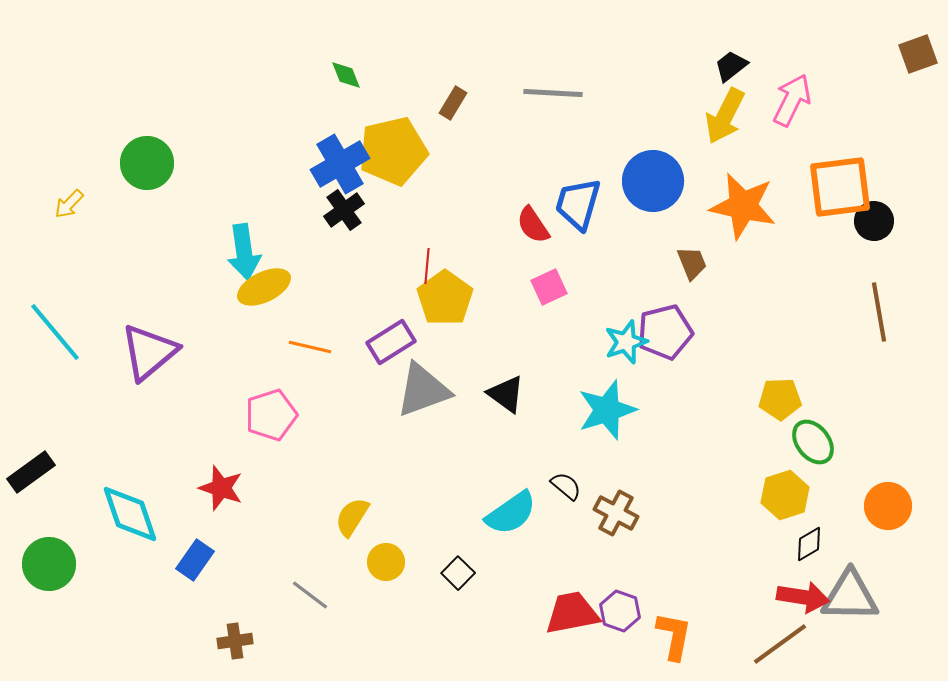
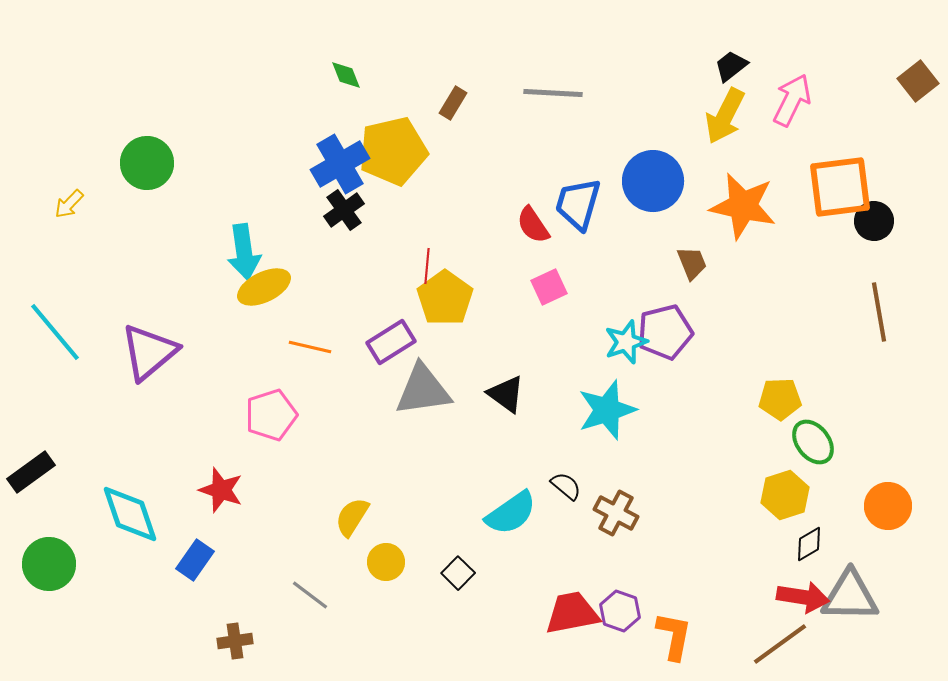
brown square at (918, 54): moved 27 px down; rotated 18 degrees counterclockwise
gray triangle at (423, 390): rotated 12 degrees clockwise
red star at (221, 488): moved 2 px down
